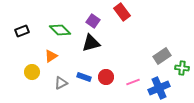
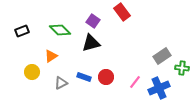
pink line: moved 2 px right; rotated 32 degrees counterclockwise
